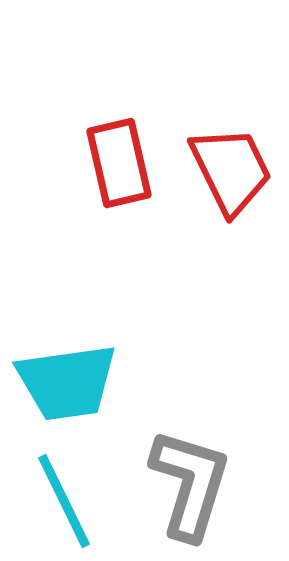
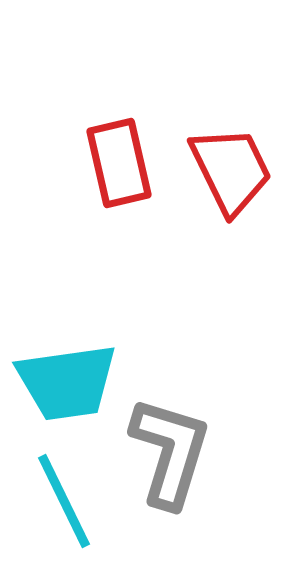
gray L-shape: moved 20 px left, 32 px up
